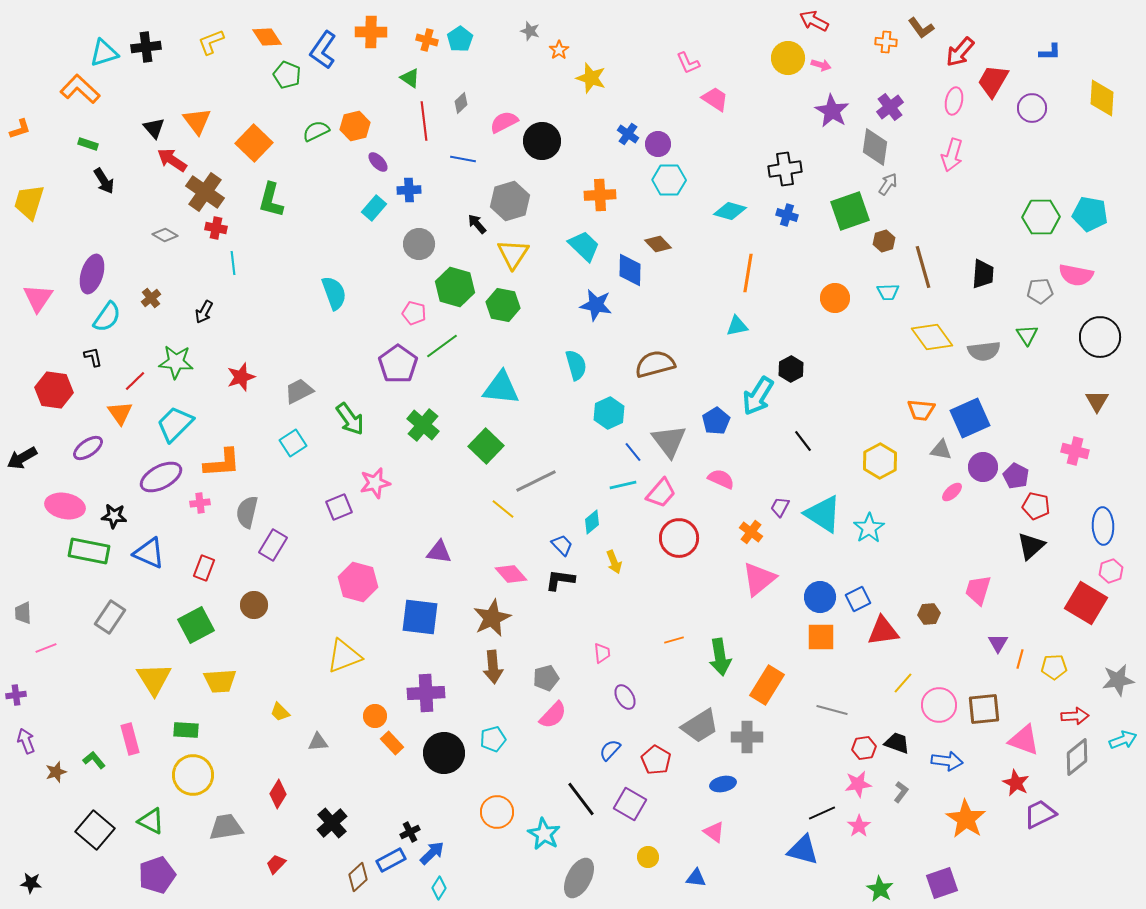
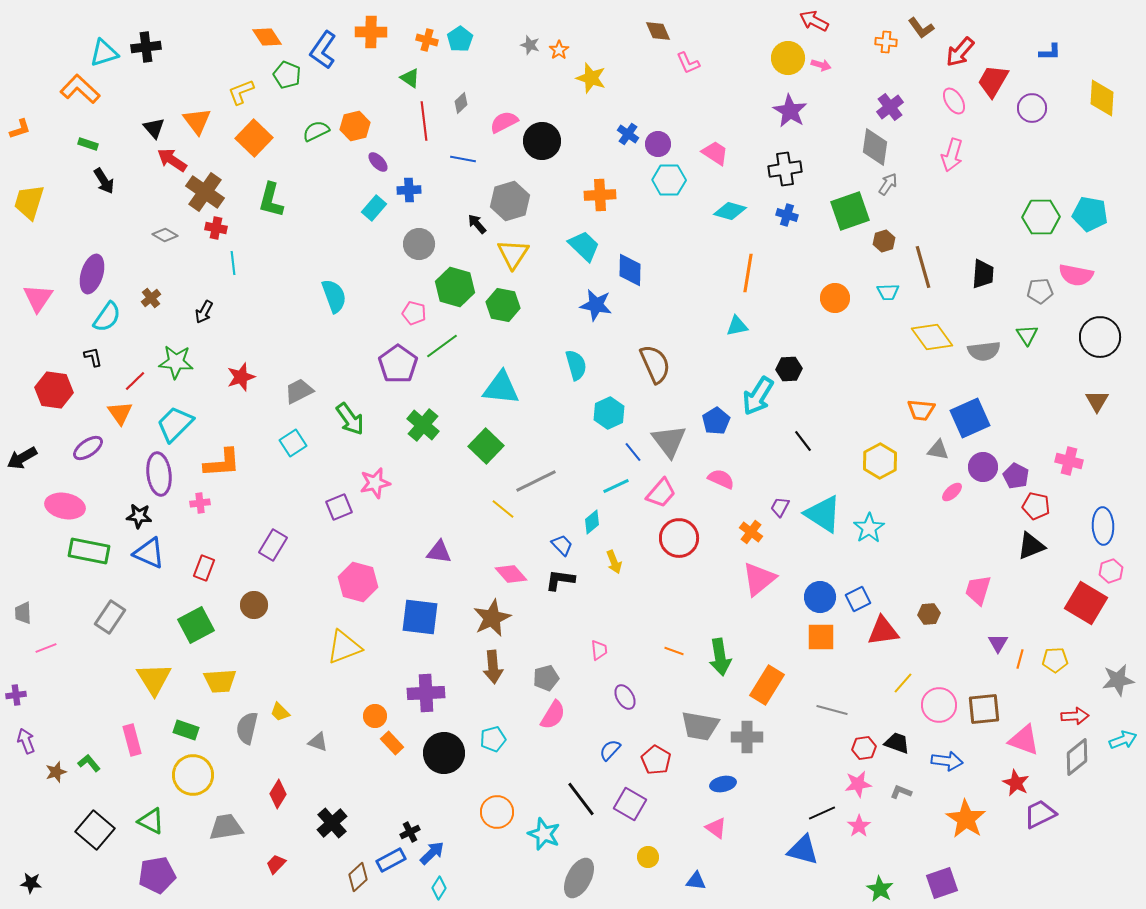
gray star at (530, 31): moved 14 px down
yellow L-shape at (211, 42): moved 30 px right, 50 px down
pink trapezoid at (715, 99): moved 54 px down
pink ellipse at (954, 101): rotated 44 degrees counterclockwise
purple star at (832, 111): moved 42 px left
orange square at (254, 143): moved 5 px up
brown diamond at (658, 244): moved 213 px up; rotated 20 degrees clockwise
cyan semicircle at (334, 293): moved 3 px down
brown semicircle at (655, 364): rotated 81 degrees clockwise
black hexagon at (791, 369): moved 2 px left; rotated 25 degrees clockwise
gray triangle at (941, 450): moved 3 px left
pink cross at (1075, 451): moved 6 px left, 10 px down
purple ellipse at (161, 477): moved 2 px left, 3 px up; rotated 69 degrees counterclockwise
cyan line at (623, 485): moved 7 px left, 1 px down; rotated 12 degrees counterclockwise
gray semicircle at (247, 512): moved 216 px down
black star at (114, 516): moved 25 px right
black triangle at (1031, 546): rotated 20 degrees clockwise
orange line at (674, 640): moved 11 px down; rotated 36 degrees clockwise
pink trapezoid at (602, 653): moved 3 px left, 3 px up
yellow triangle at (344, 656): moved 9 px up
yellow pentagon at (1054, 667): moved 1 px right, 7 px up
pink semicircle at (553, 715): rotated 12 degrees counterclockwise
gray trapezoid at (700, 726): rotated 42 degrees clockwise
green rectangle at (186, 730): rotated 15 degrees clockwise
pink rectangle at (130, 739): moved 2 px right, 1 px down
gray triangle at (318, 742): rotated 25 degrees clockwise
green L-shape at (94, 760): moved 5 px left, 3 px down
gray L-shape at (901, 792): rotated 105 degrees counterclockwise
pink triangle at (714, 832): moved 2 px right, 4 px up
cyan star at (544, 834): rotated 8 degrees counterclockwise
purple pentagon at (157, 875): rotated 9 degrees clockwise
blue triangle at (696, 878): moved 3 px down
